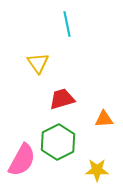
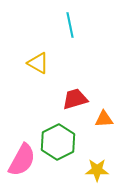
cyan line: moved 3 px right, 1 px down
yellow triangle: rotated 25 degrees counterclockwise
red trapezoid: moved 13 px right
